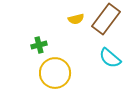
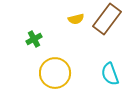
brown rectangle: moved 1 px right
green cross: moved 5 px left, 6 px up; rotated 14 degrees counterclockwise
cyan semicircle: moved 16 px down; rotated 30 degrees clockwise
